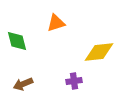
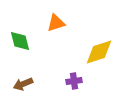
green diamond: moved 3 px right
yellow diamond: rotated 12 degrees counterclockwise
